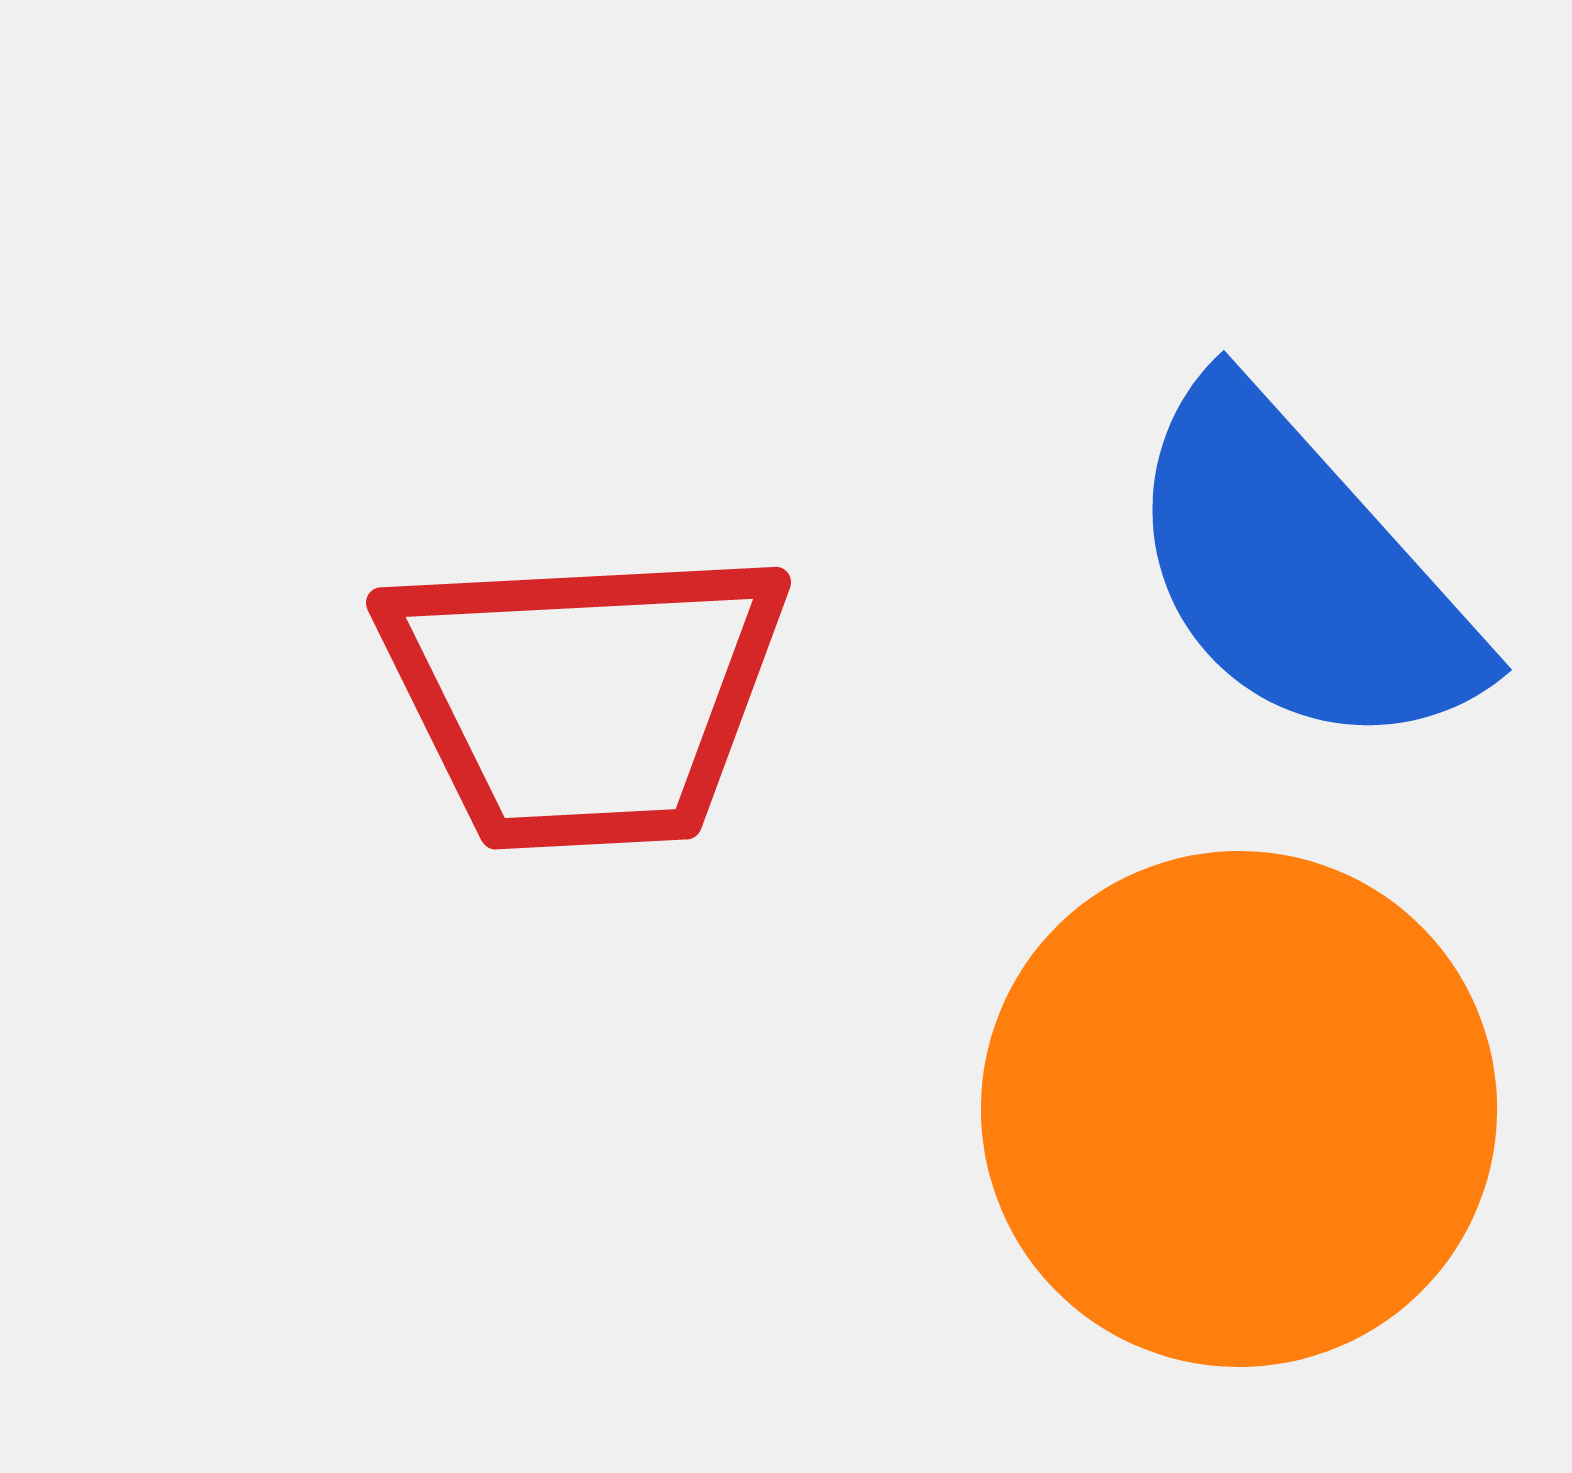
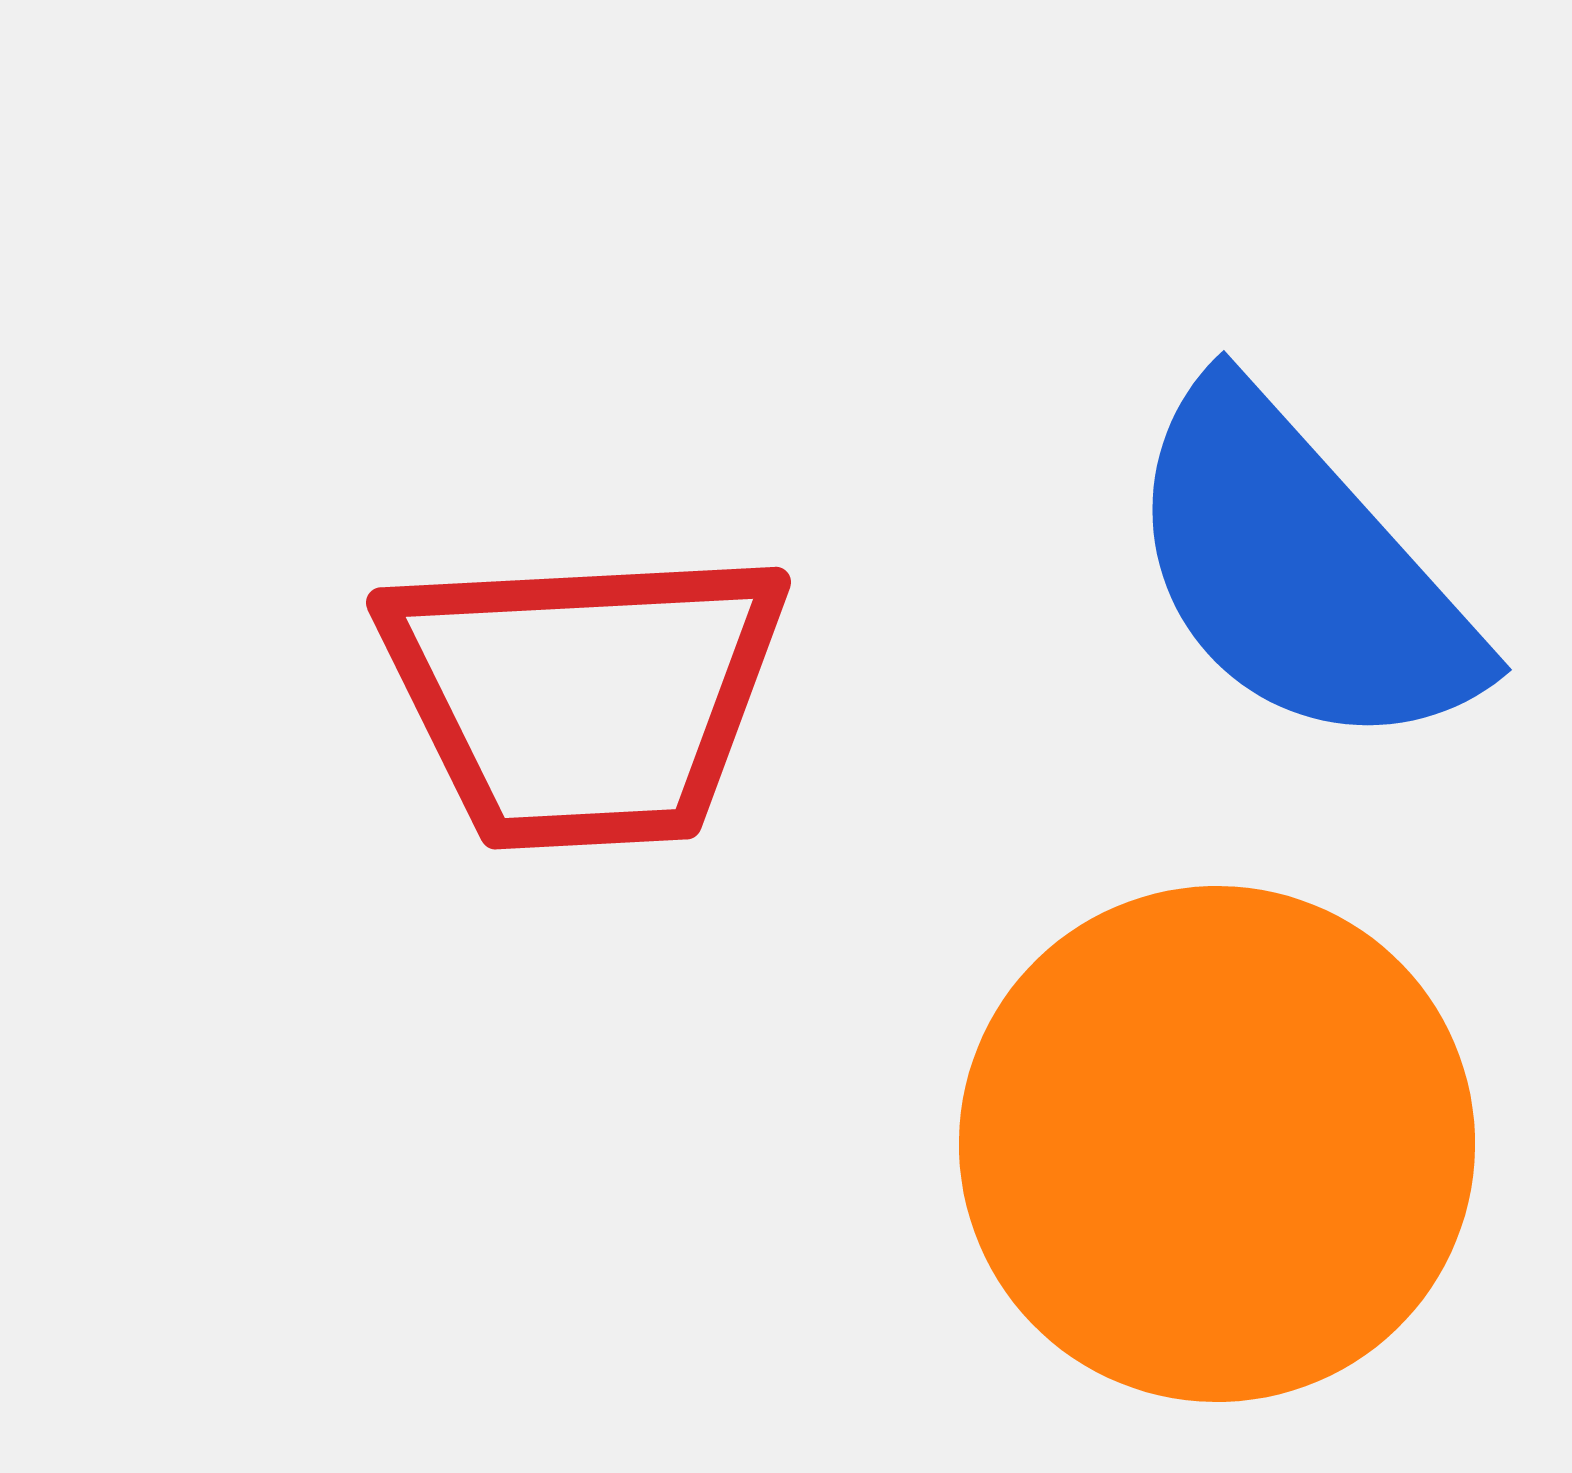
orange circle: moved 22 px left, 35 px down
